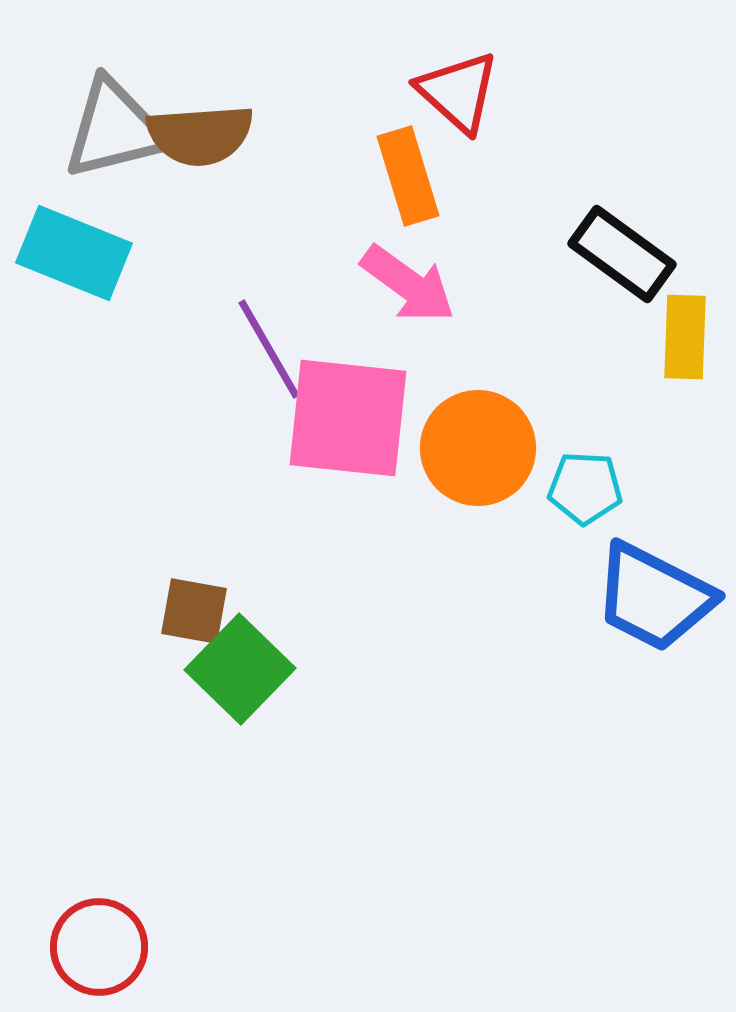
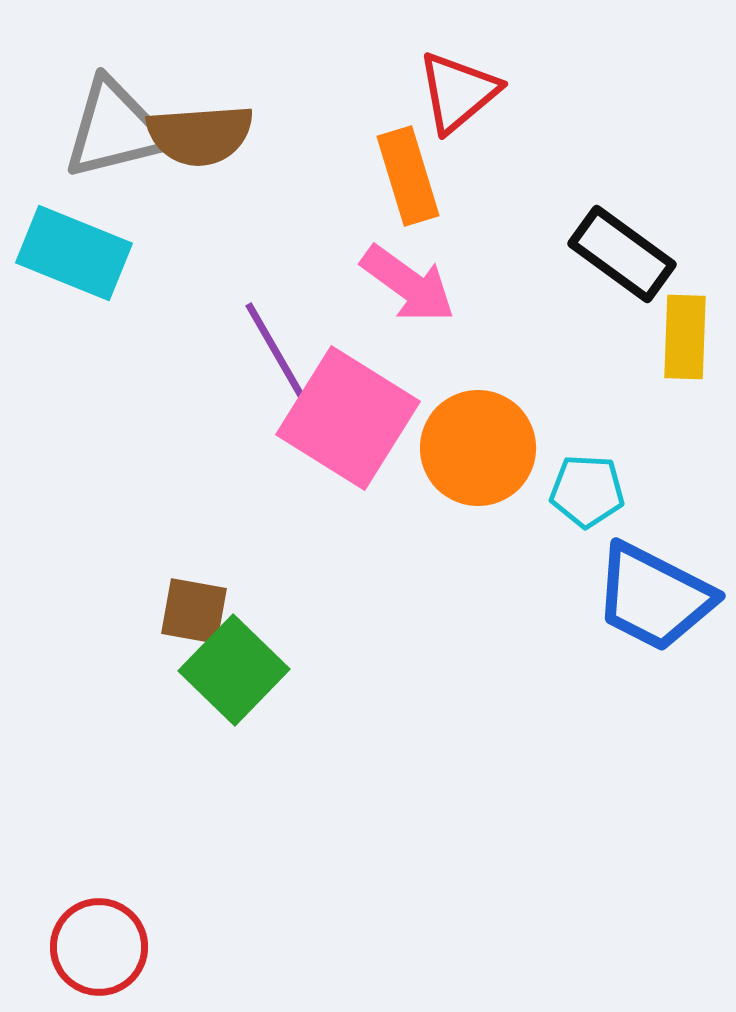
red triangle: rotated 38 degrees clockwise
purple line: moved 7 px right, 3 px down
pink square: rotated 26 degrees clockwise
cyan pentagon: moved 2 px right, 3 px down
green square: moved 6 px left, 1 px down
